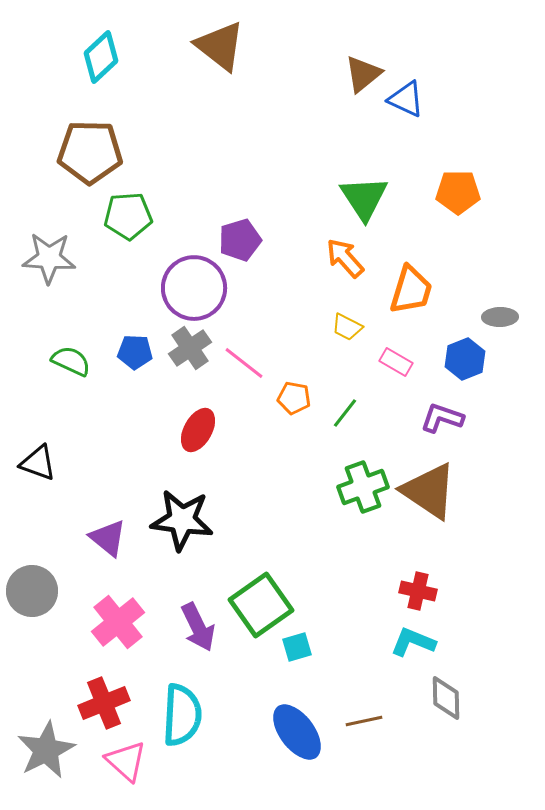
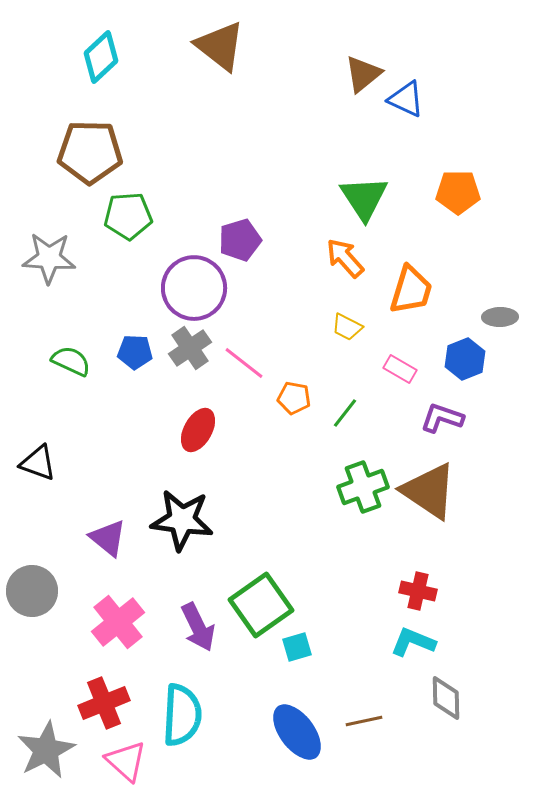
pink rectangle at (396, 362): moved 4 px right, 7 px down
